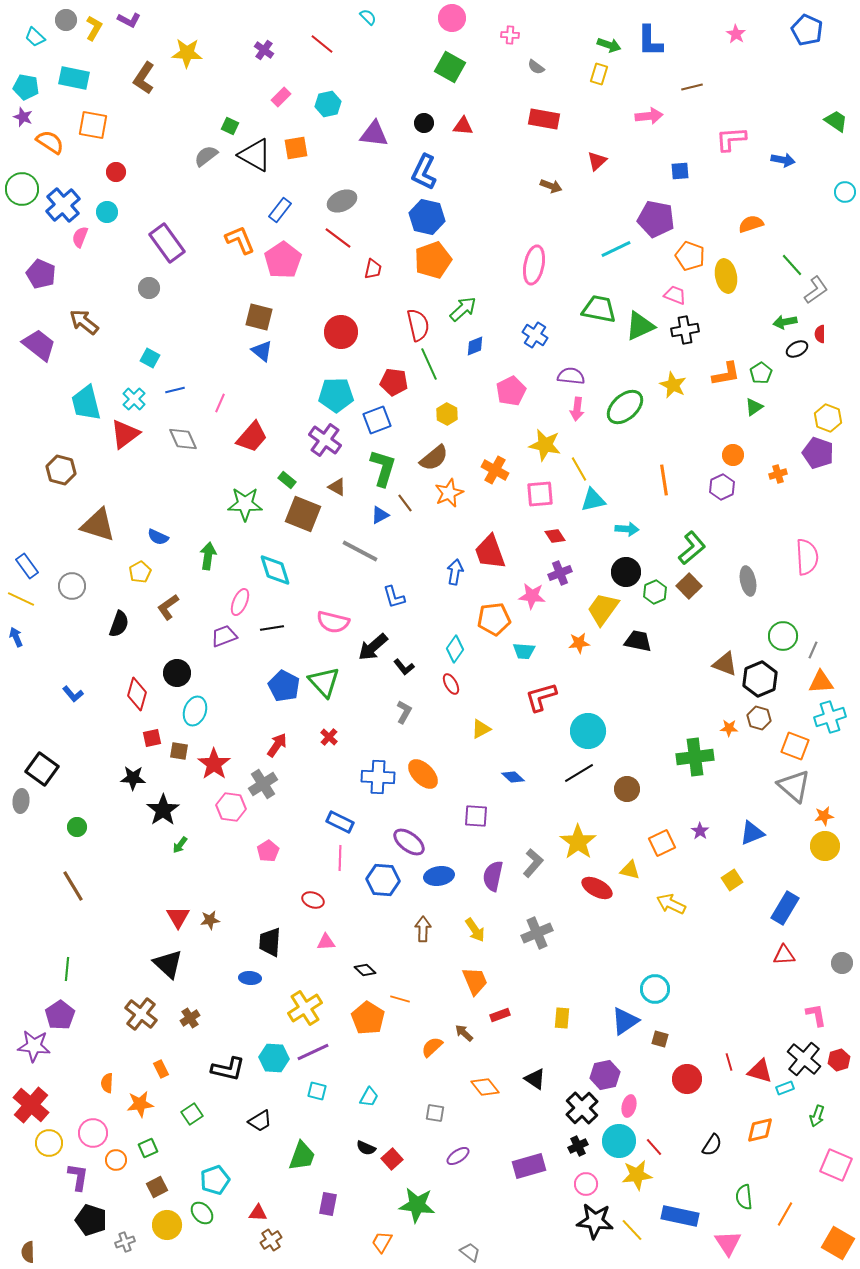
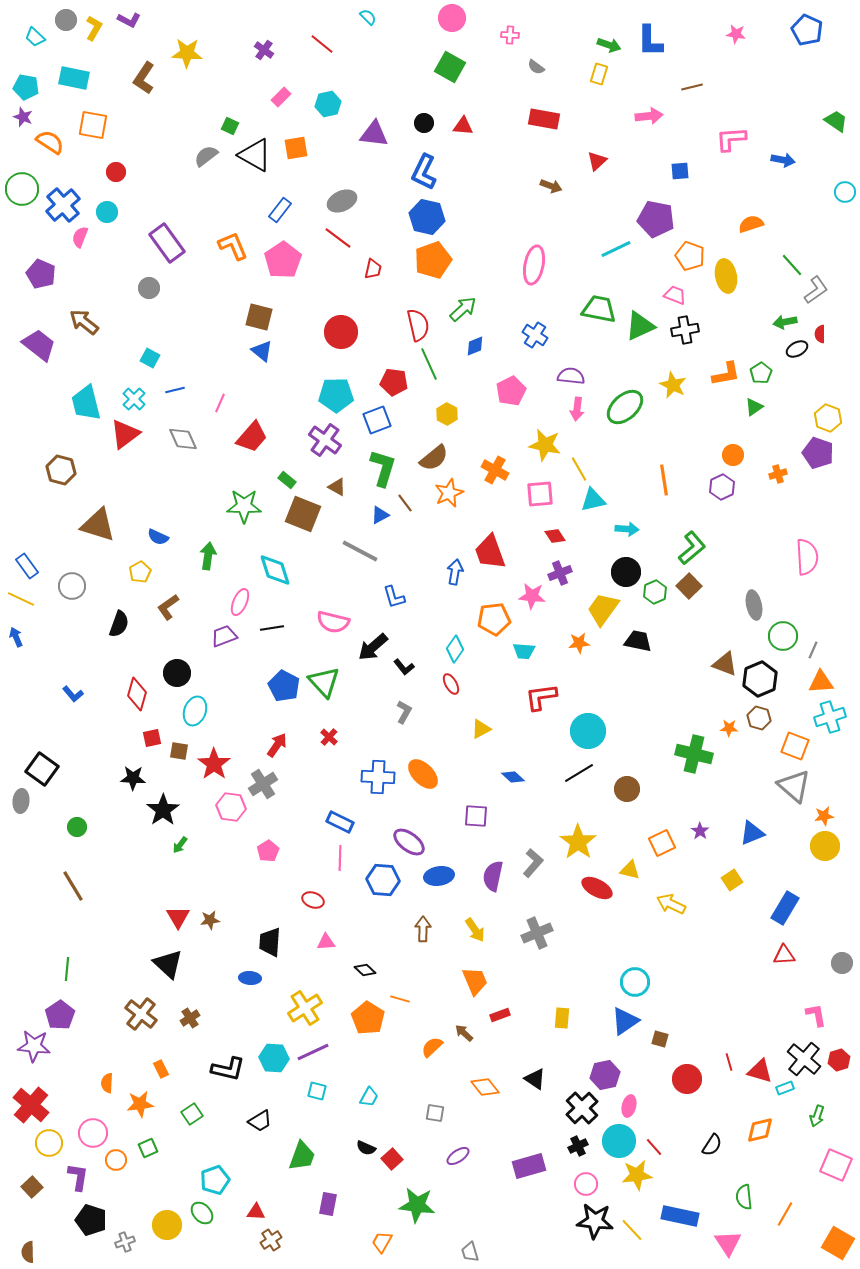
pink star at (736, 34): rotated 24 degrees counterclockwise
orange L-shape at (240, 240): moved 7 px left, 6 px down
green star at (245, 504): moved 1 px left, 2 px down
gray ellipse at (748, 581): moved 6 px right, 24 px down
red L-shape at (541, 697): rotated 8 degrees clockwise
green cross at (695, 757): moved 1 px left, 3 px up; rotated 21 degrees clockwise
cyan circle at (655, 989): moved 20 px left, 7 px up
brown square at (157, 1187): moved 125 px left; rotated 15 degrees counterclockwise
red triangle at (258, 1213): moved 2 px left, 1 px up
gray trapezoid at (470, 1252): rotated 145 degrees counterclockwise
